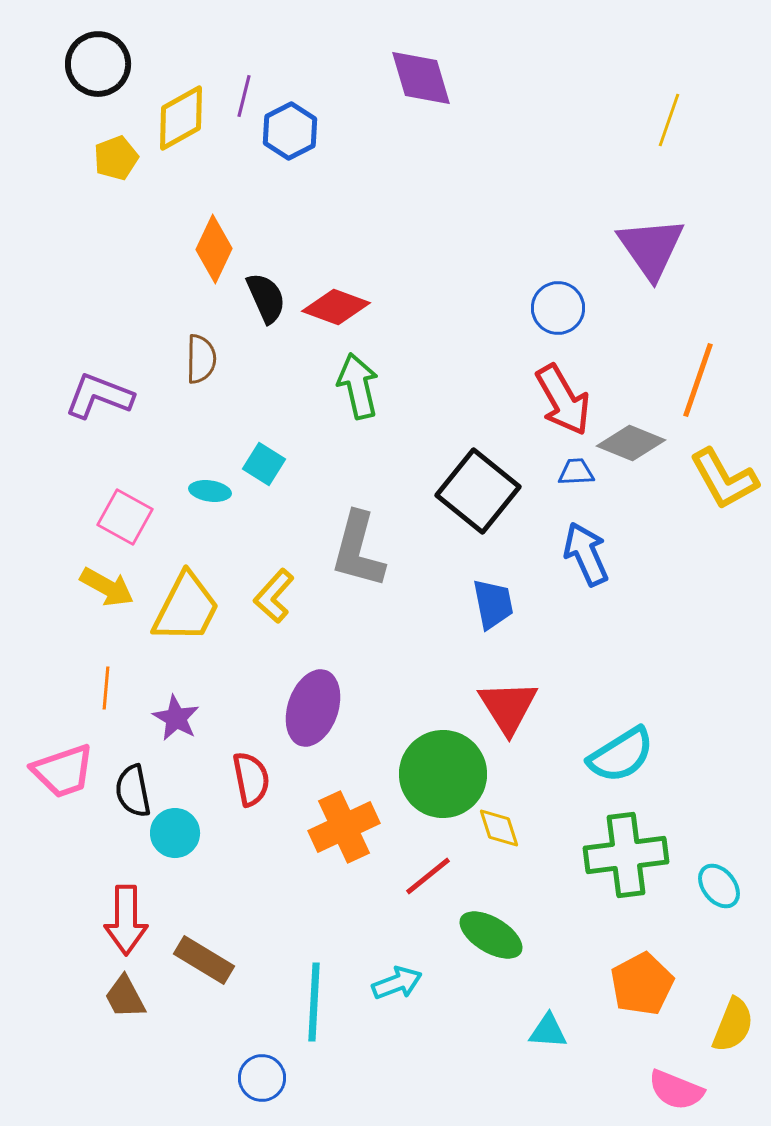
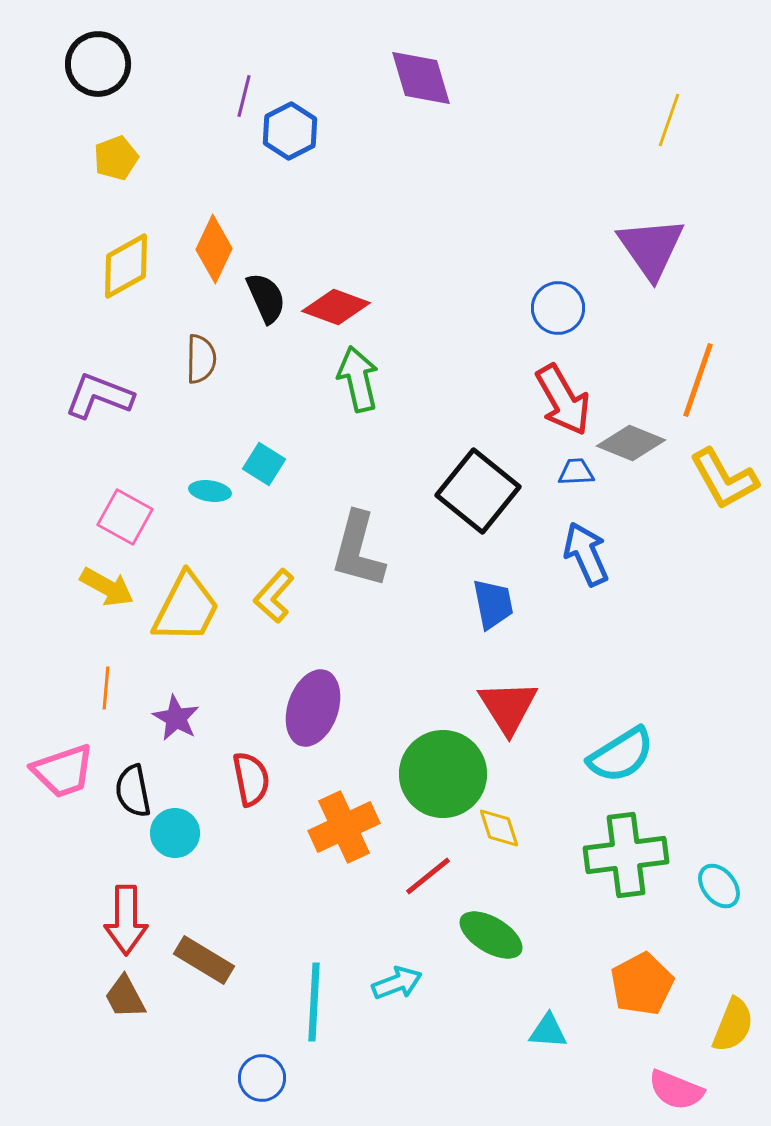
yellow diamond at (181, 118): moved 55 px left, 148 px down
green arrow at (358, 386): moved 7 px up
